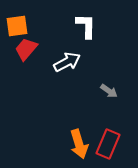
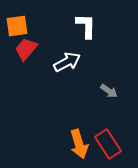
red rectangle: rotated 56 degrees counterclockwise
